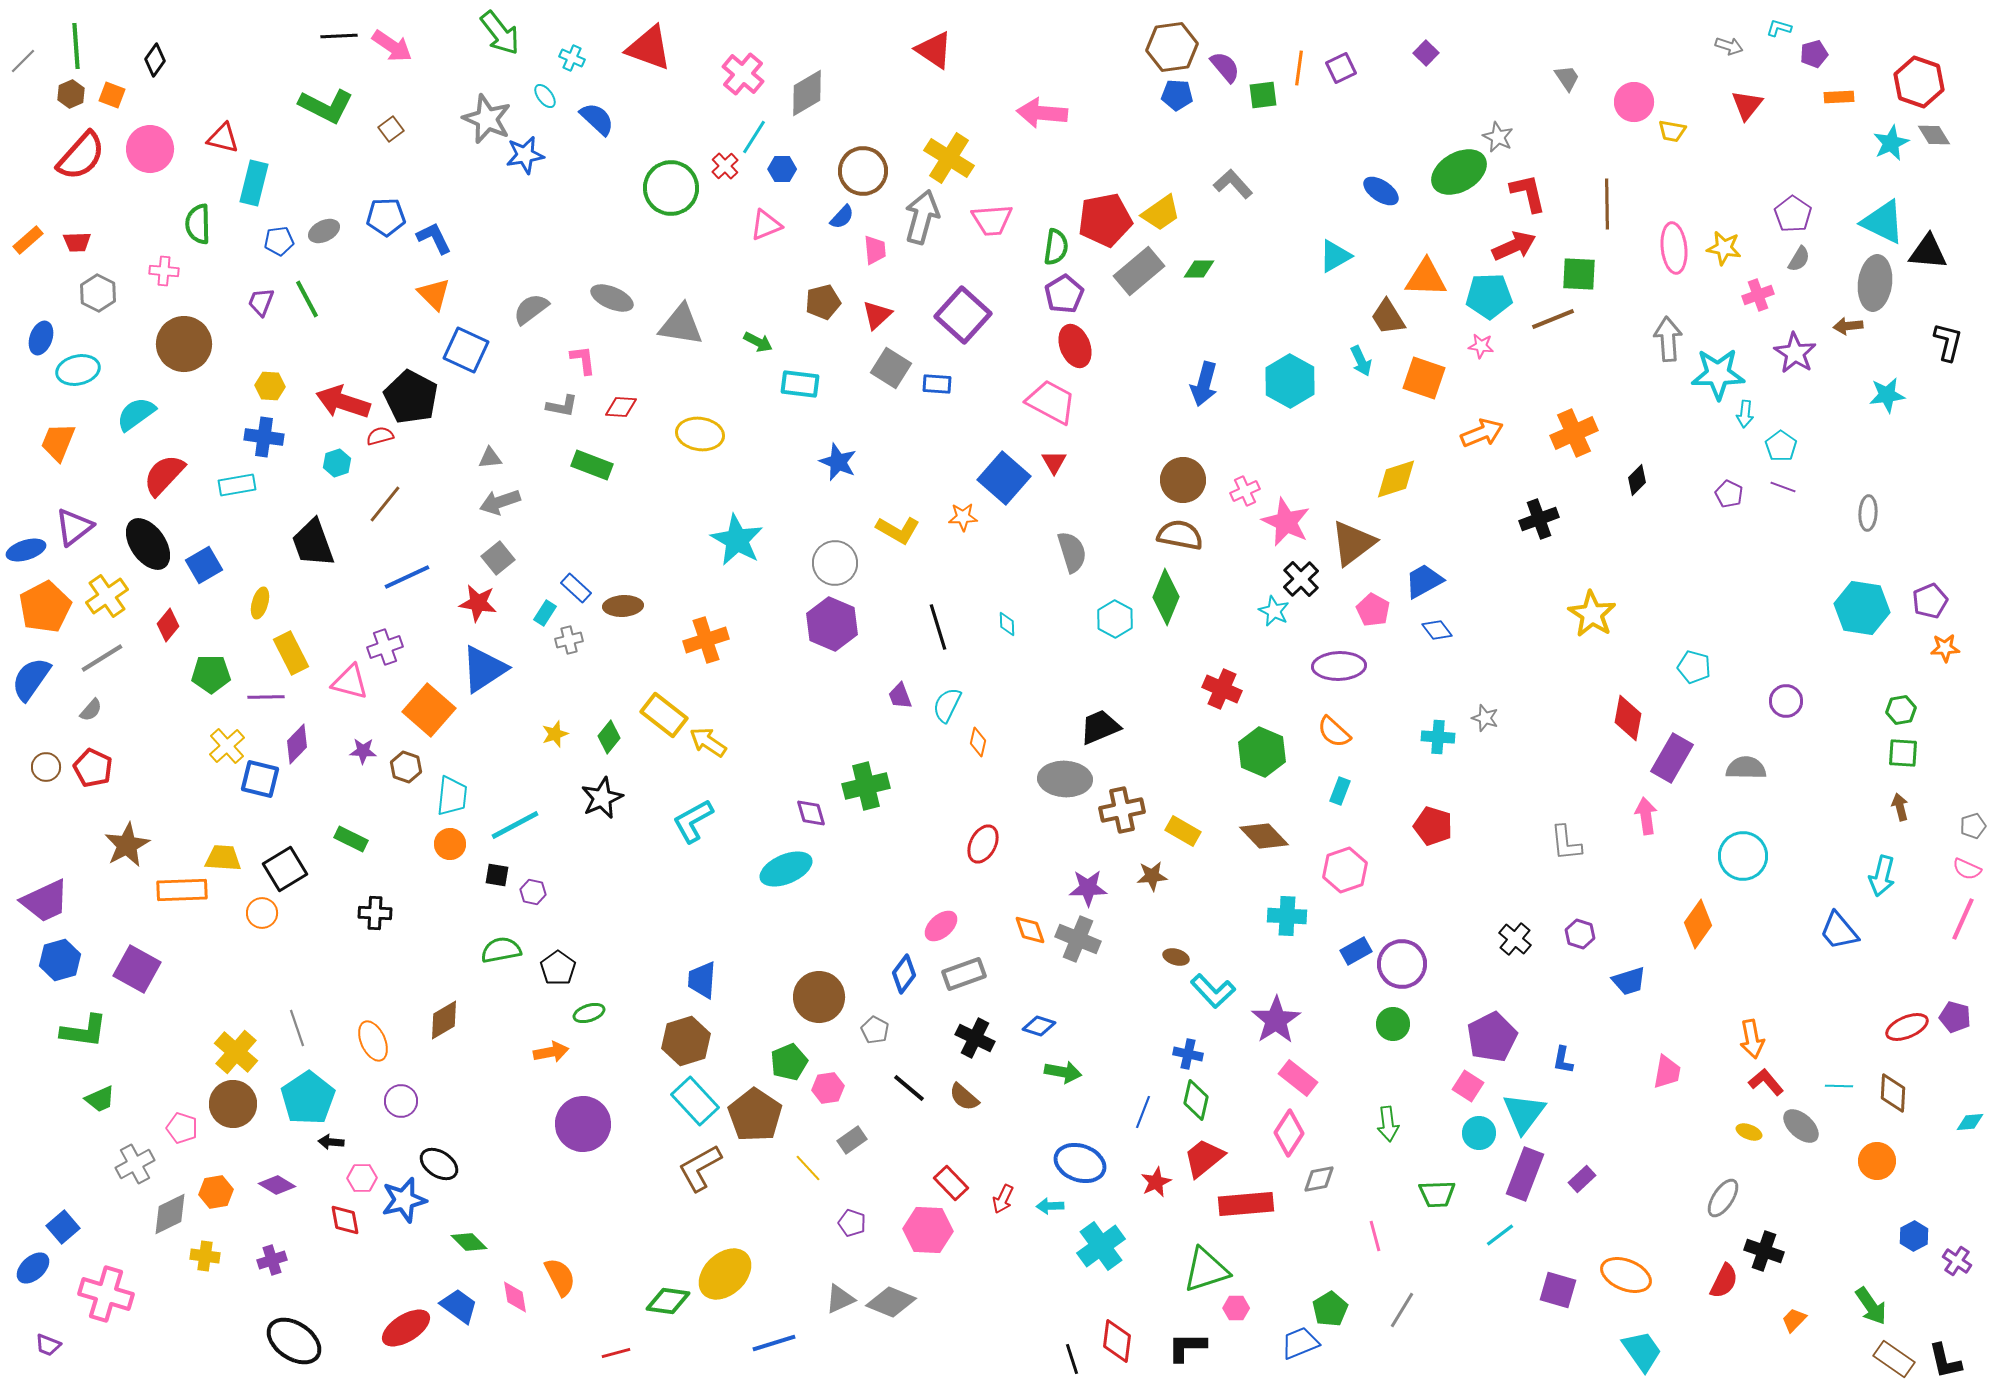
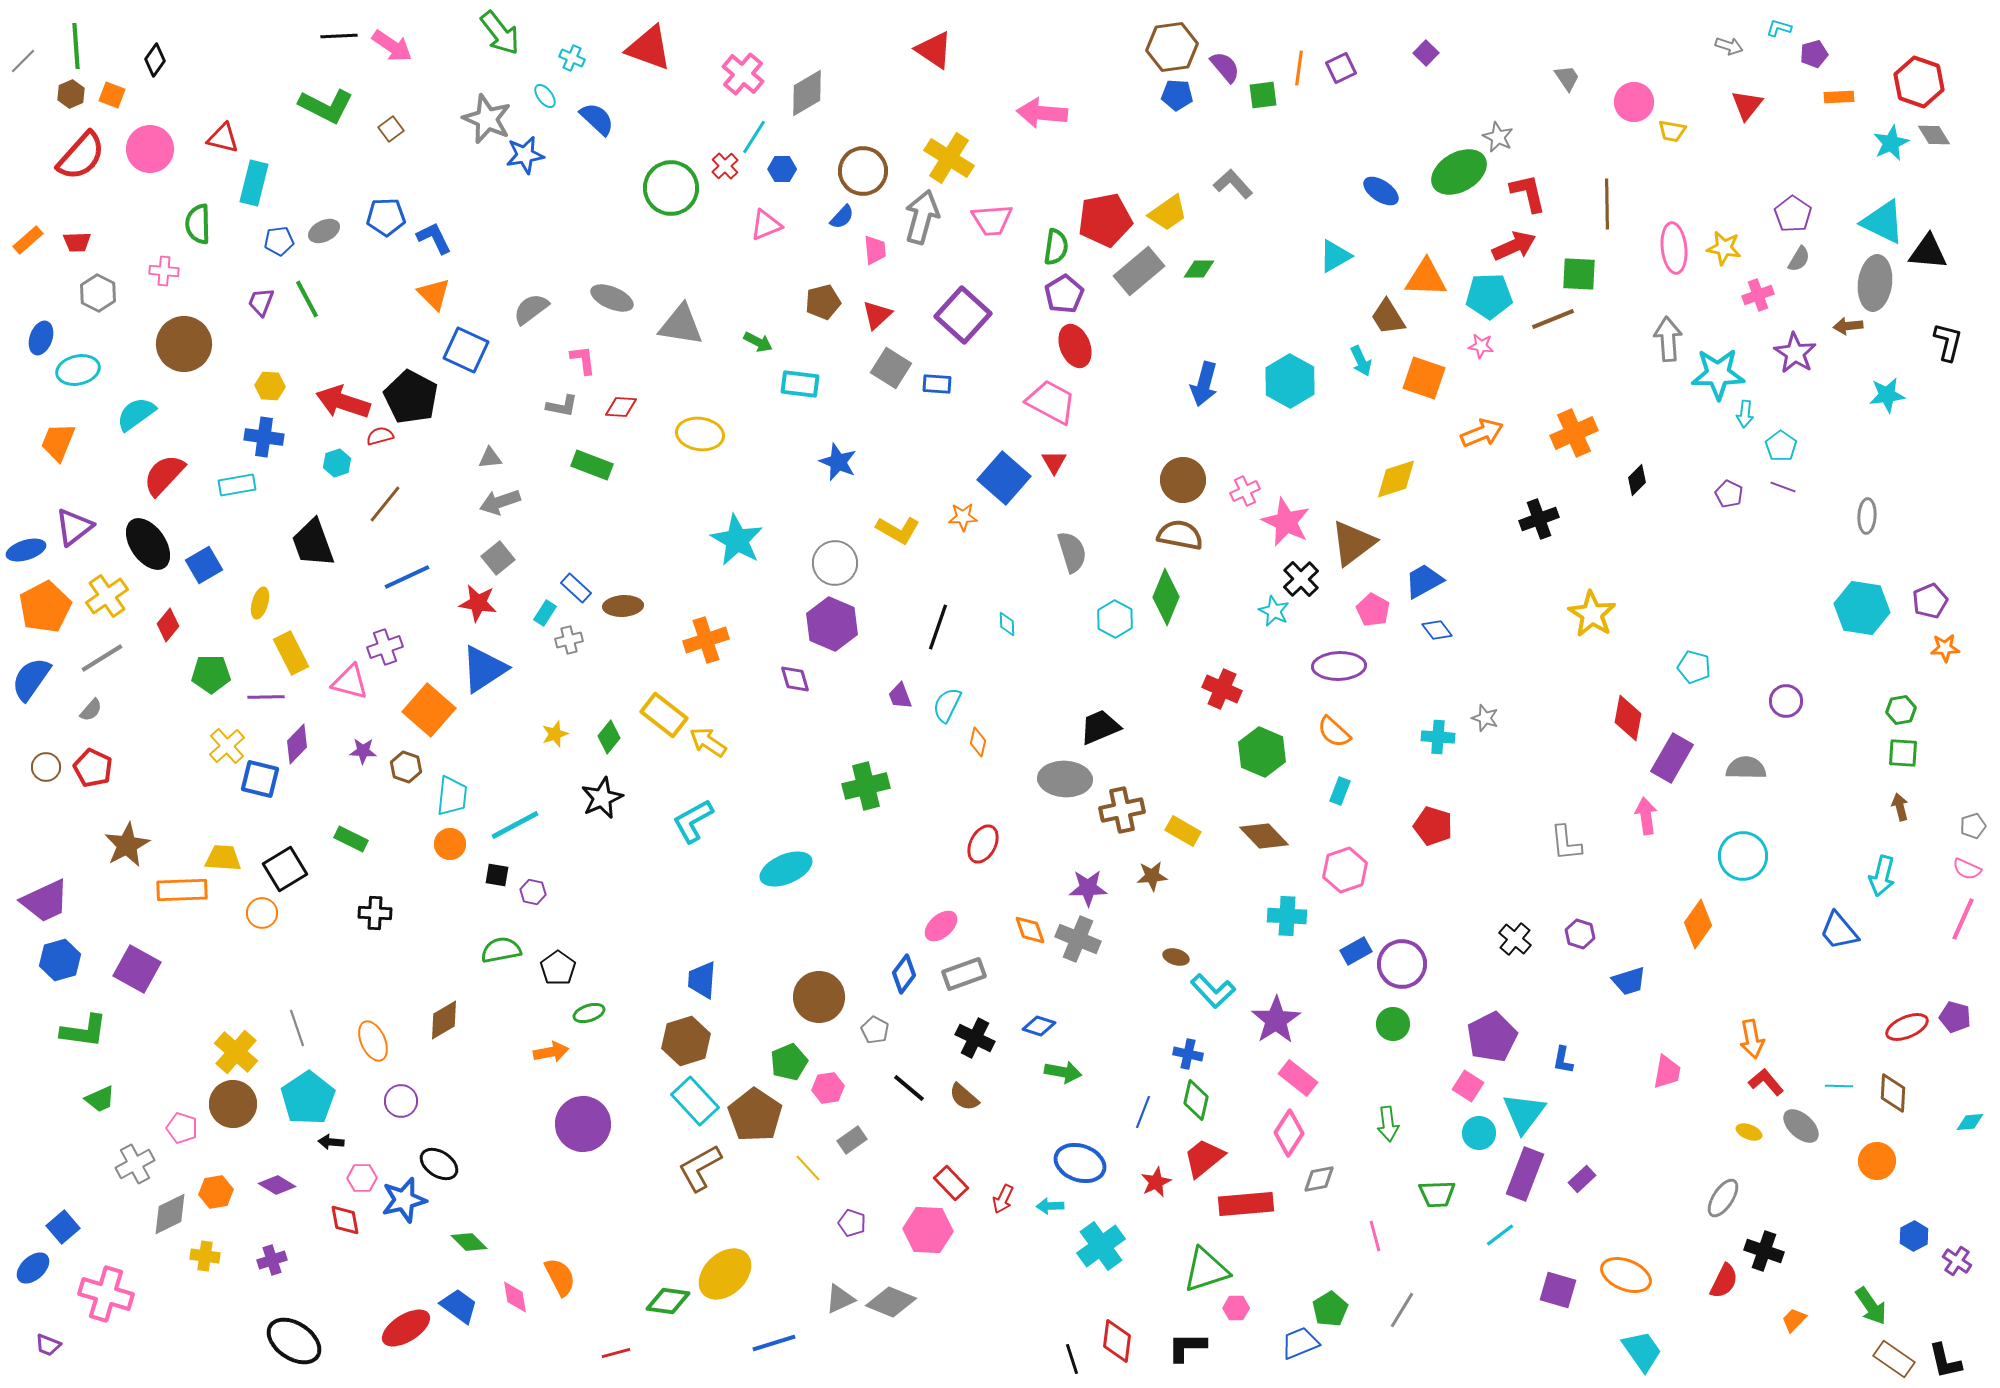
yellow trapezoid at (1161, 213): moved 7 px right
gray ellipse at (1868, 513): moved 1 px left, 3 px down
black line at (938, 627): rotated 36 degrees clockwise
purple diamond at (811, 813): moved 16 px left, 134 px up
